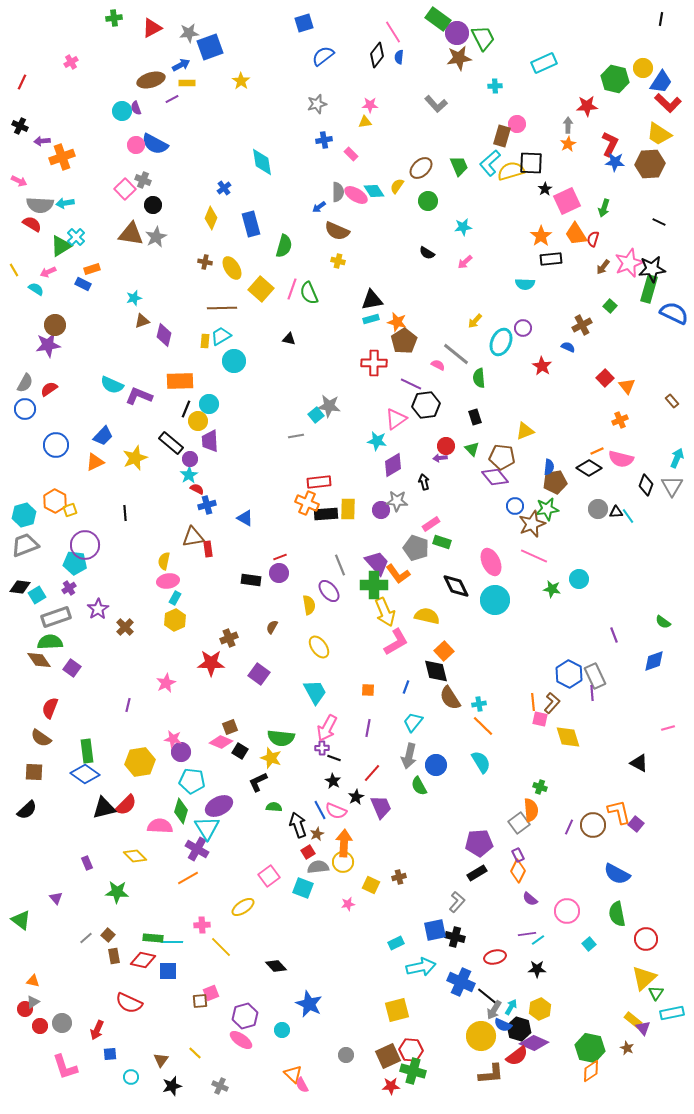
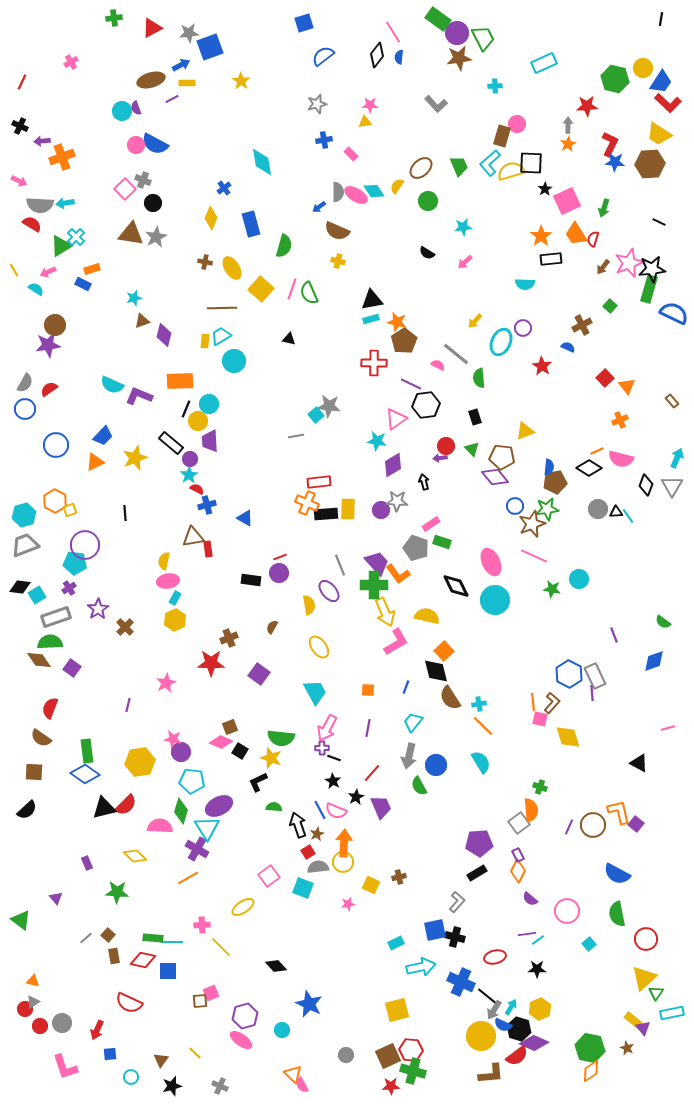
black circle at (153, 205): moved 2 px up
